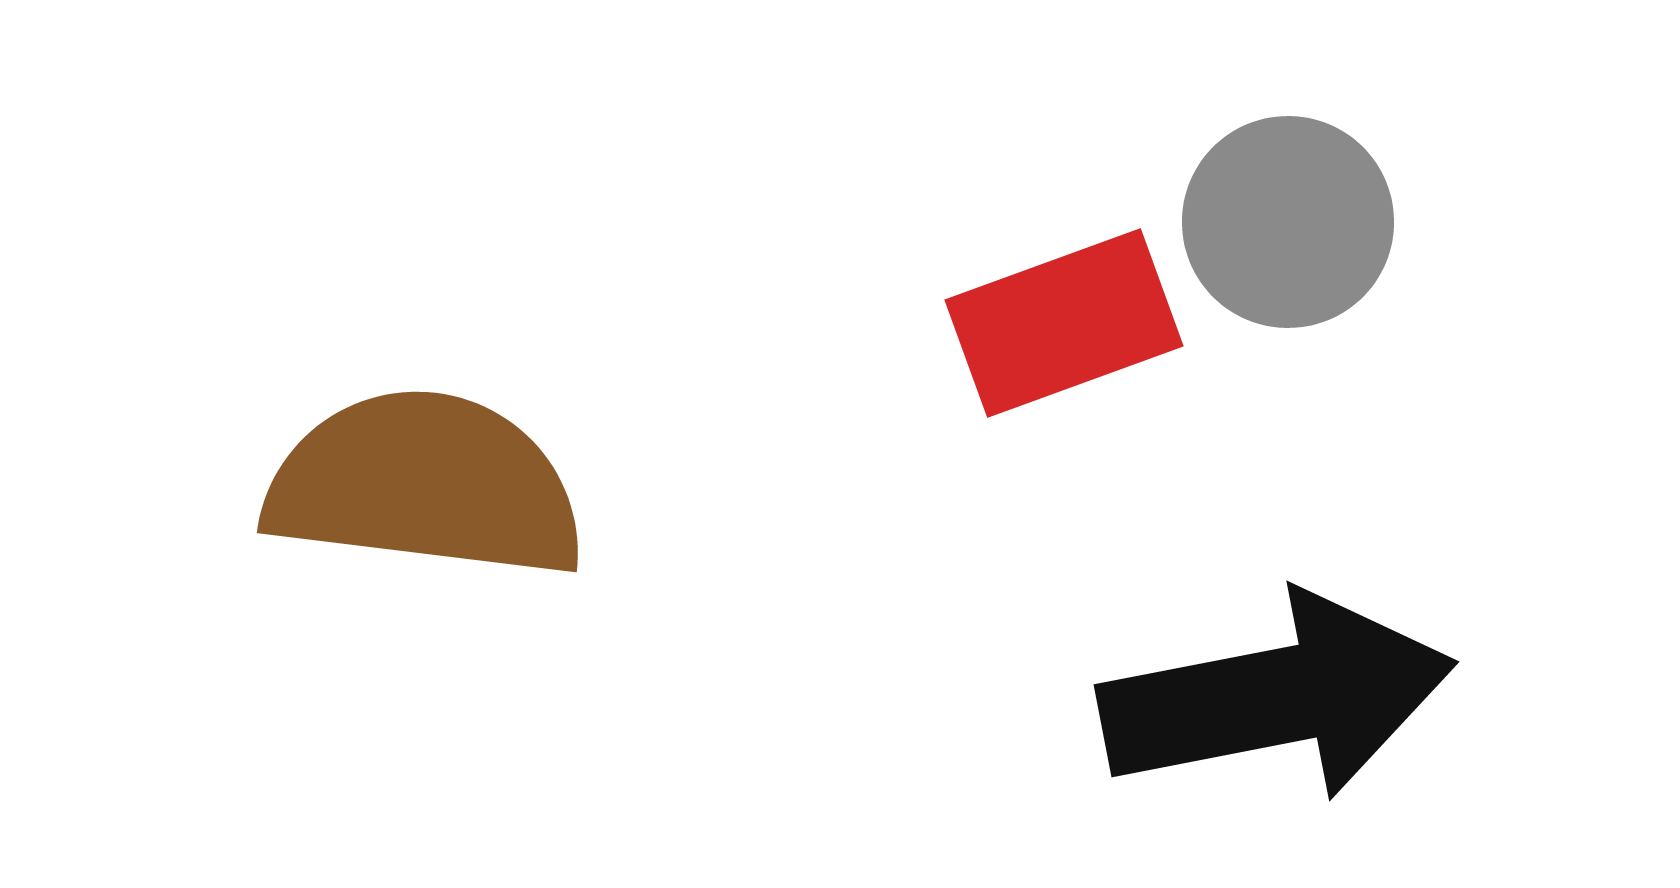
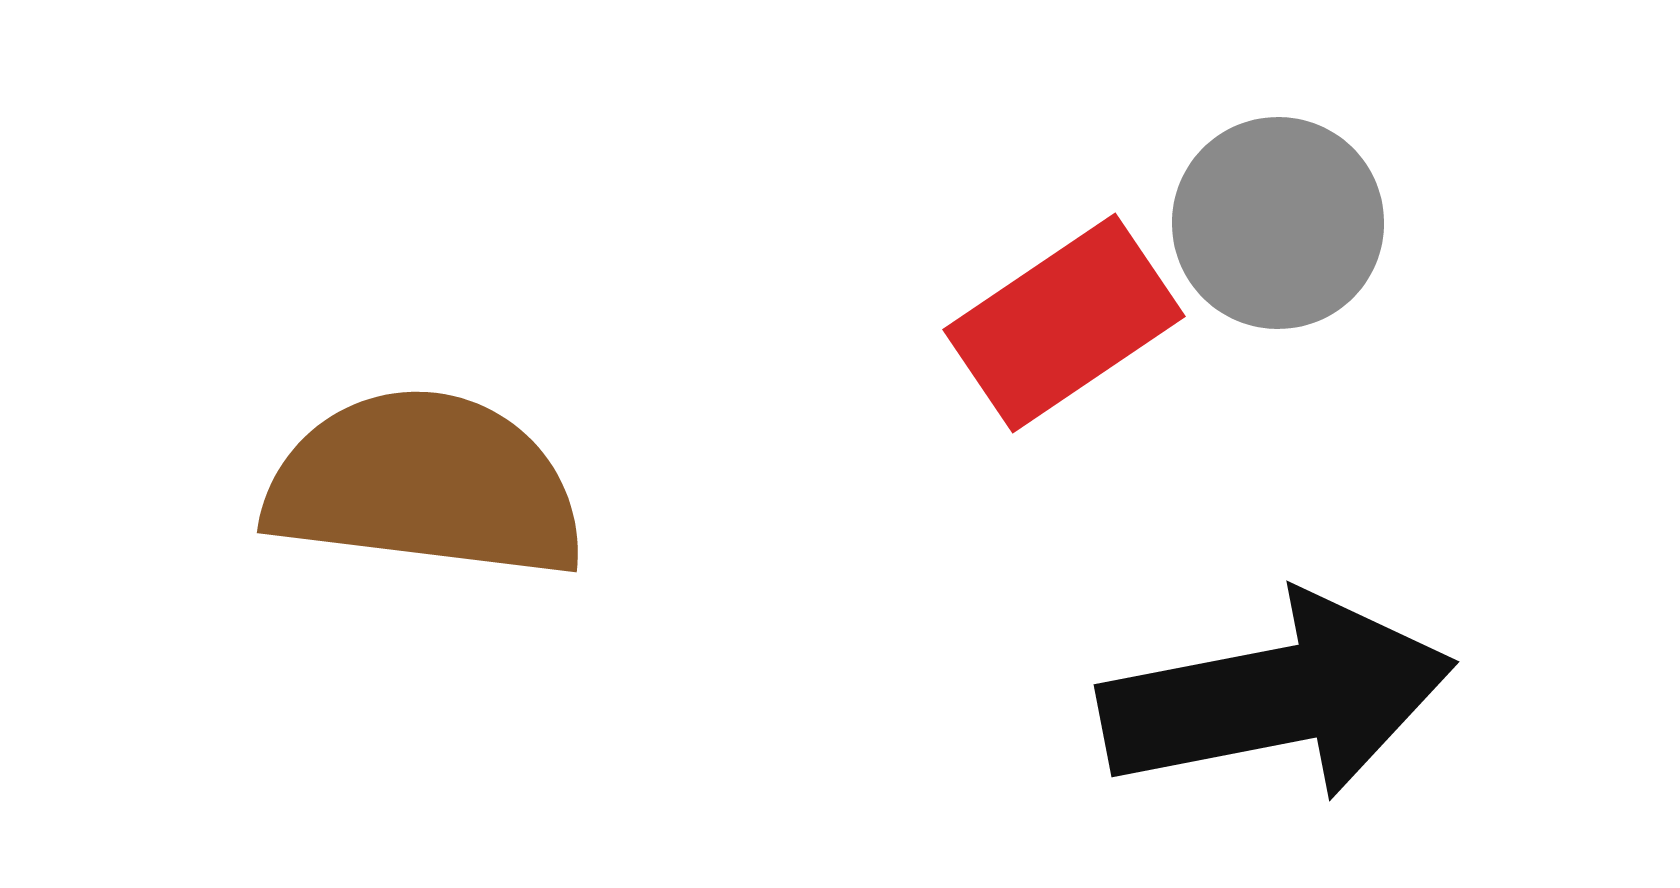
gray circle: moved 10 px left, 1 px down
red rectangle: rotated 14 degrees counterclockwise
